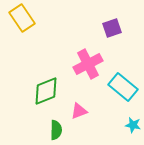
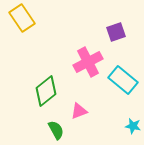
purple square: moved 4 px right, 4 px down
pink cross: moved 2 px up
cyan rectangle: moved 7 px up
green diamond: rotated 16 degrees counterclockwise
cyan star: moved 1 px down
green semicircle: rotated 30 degrees counterclockwise
